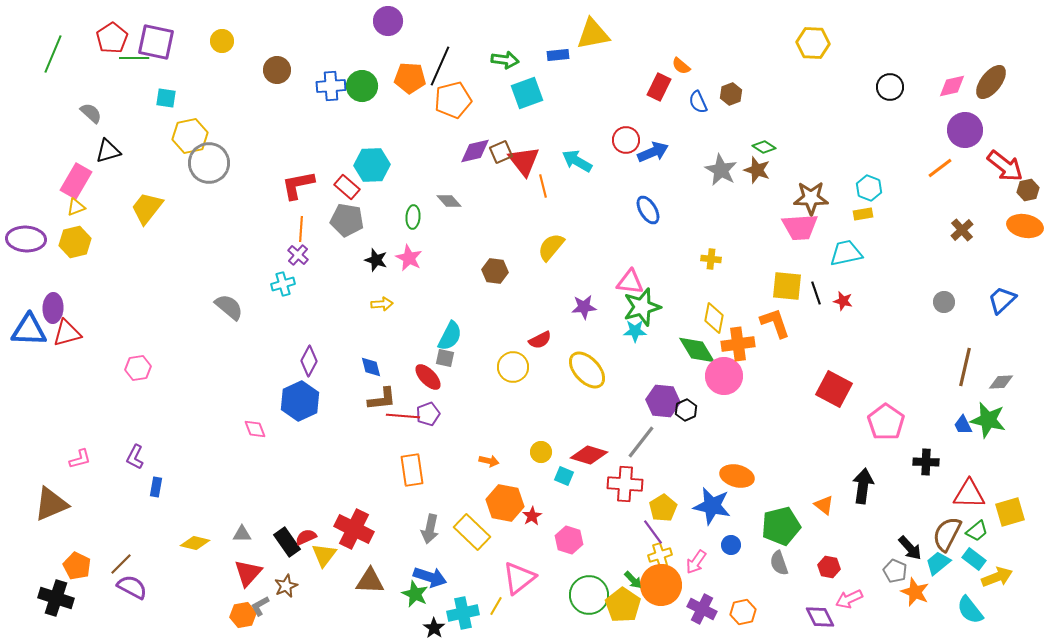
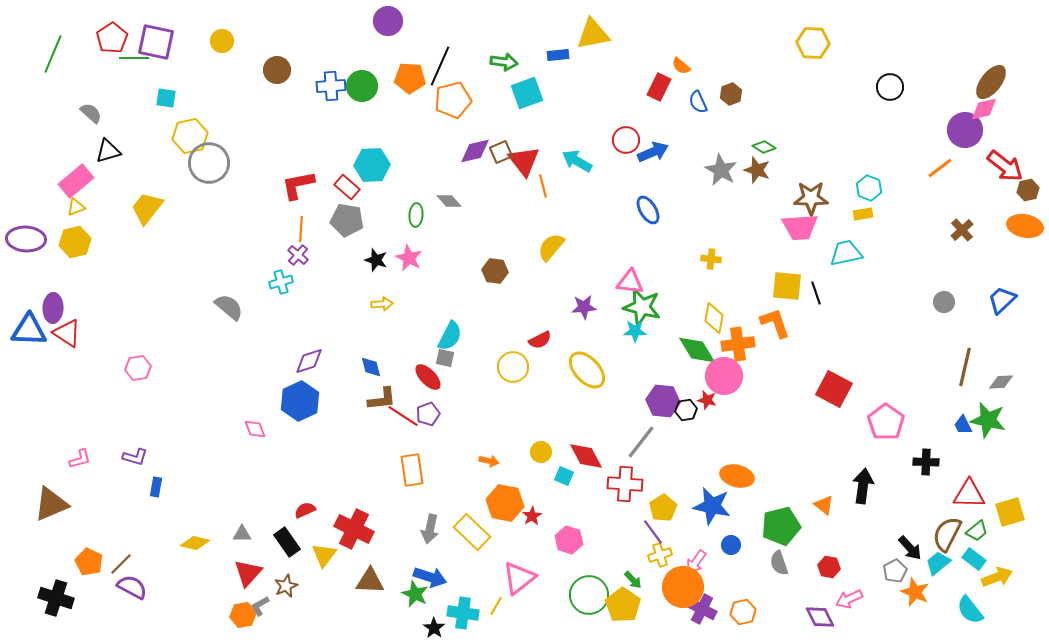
green arrow at (505, 60): moved 1 px left, 2 px down
pink diamond at (952, 86): moved 32 px right, 23 px down
pink rectangle at (76, 181): rotated 20 degrees clockwise
green ellipse at (413, 217): moved 3 px right, 2 px up
cyan cross at (283, 284): moved 2 px left, 2 px up
red star at (843, 301): moved 136 px left, 99 px down
green star at (642, 307): rotated 30 degrees clockwise
red triangle at (67, 333): rotated 48 degrees clockwise
purple diamond at (309, 361): rotated 44 degrees clockwise
black hexagon at (686, 410): rotated 15 degrees clockwise
red line at (403, 416): rotated 28 degrees clockwise
red diamond at (589, 455): moved 3 px left, 1 px down; rotated 45 degrees clockwise
purple L-shape at (135, 457): rotated 100 degrees counterclockwise
red semicircle at (306, 537): moved 1 px left, 27 px up
orange pentagon at (77, 566): moved 12 px right, 4 px up
gray pentagon at (895, 571): rotated 20 degrees clockwise
orange circle at (661, 585): moved 22 px right, 2 px down
cyan cross at (463, 613): rotated 20 degrees clockwise
